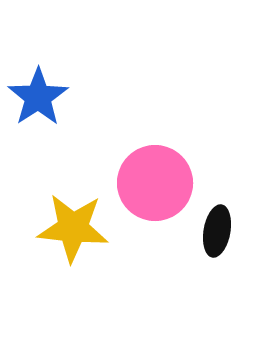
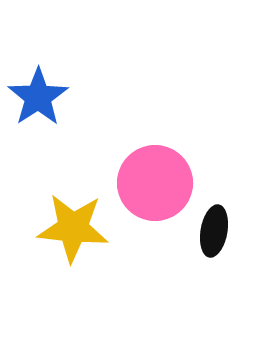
black ellipse: moved 3 px left
